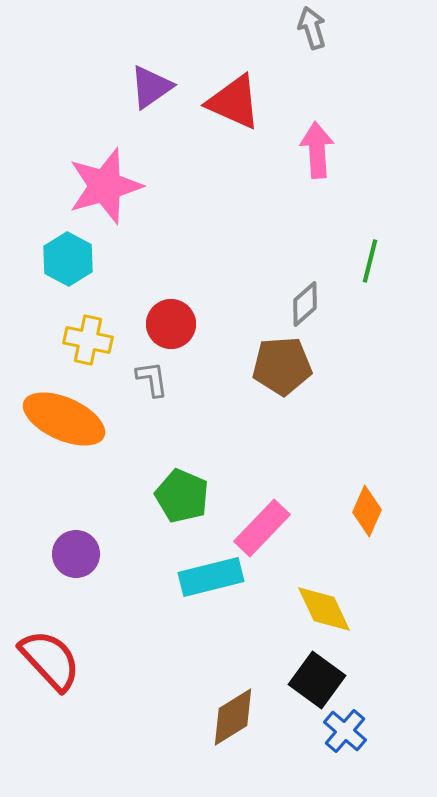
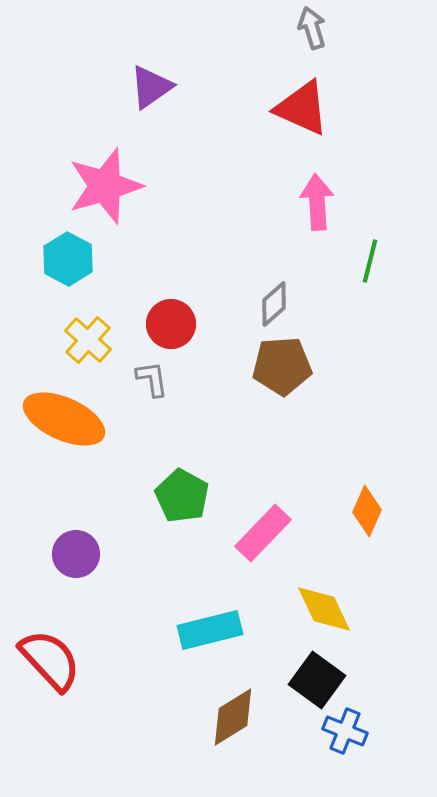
red triangle: moved 68 px right, 6 px down
pink arrow: moved 52 px down
gray diamond: moved 31 px left
yellow cross: rotated 30 degrees clockwise
green pentagon: rotated 6 degrees clockwise
pink rectangle: moved 1 px right, 5 px down
cyan rectangle: moved 1 px left, 53 px down
blue cross: rotated 18 degrees counterclockwise
